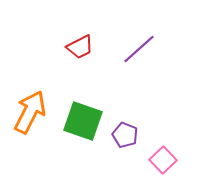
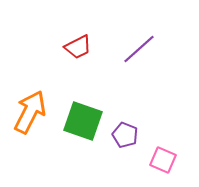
red trapezoid: moved 2 px left
pink square: rotated 24 degrees counterclockwise
